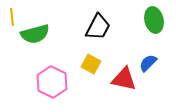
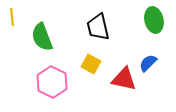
black trapezoid: rotated 140 degrees clockwise
green semicircle: moved 7 px right, 3 px down; rotated 84 degrees clockwise
